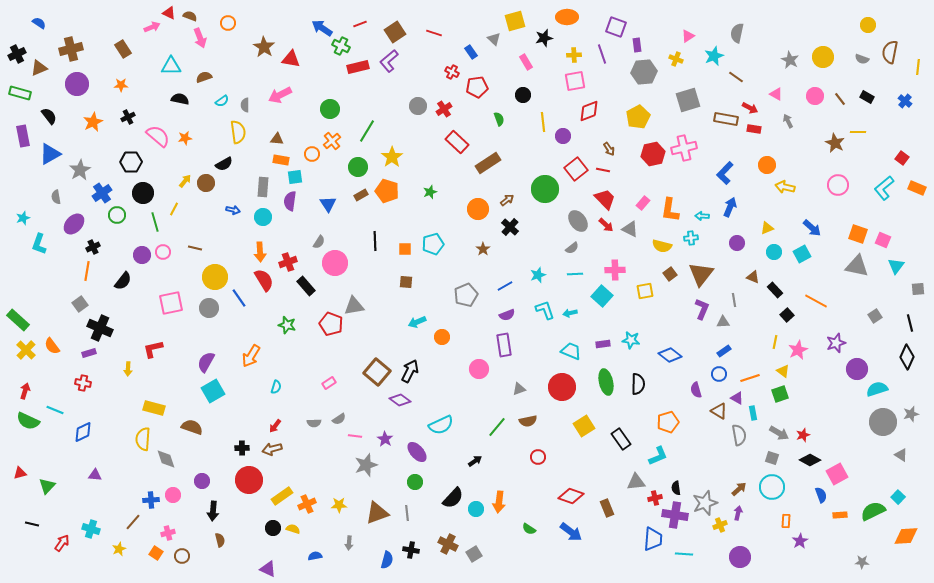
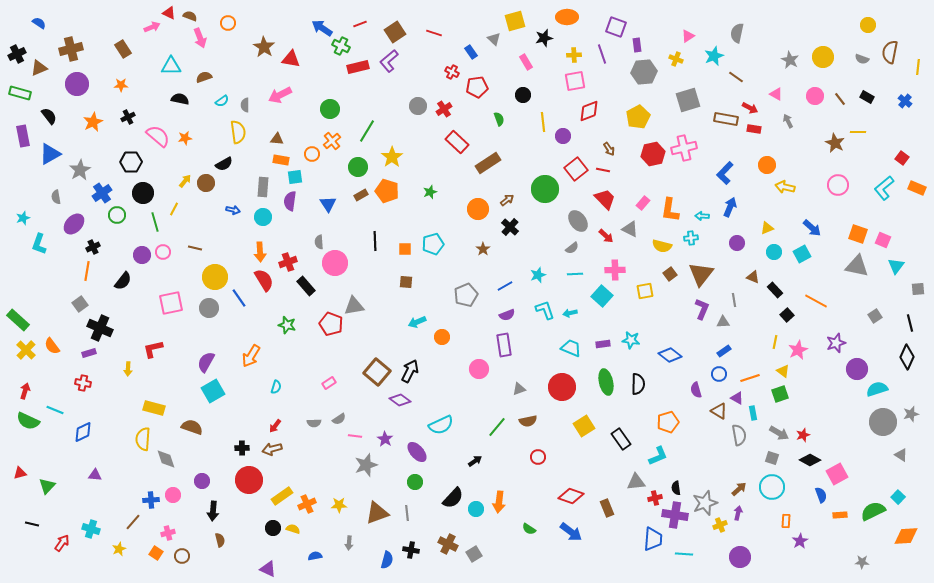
red arrow at (606, 225): moved 11 px down
gray semicircle at (319, 242): rotated 144 degrees clockwise
cyan trapezoid at (571, 351): moved 3 px up
